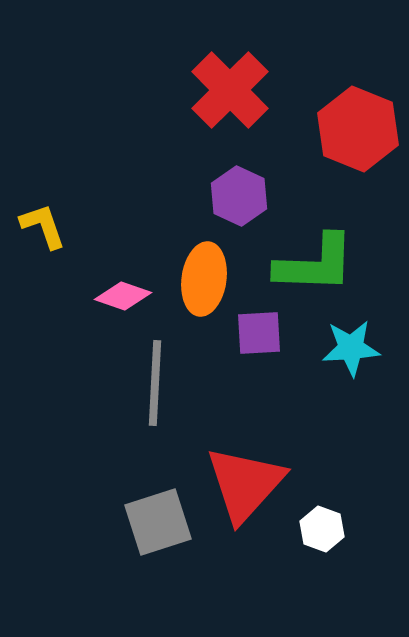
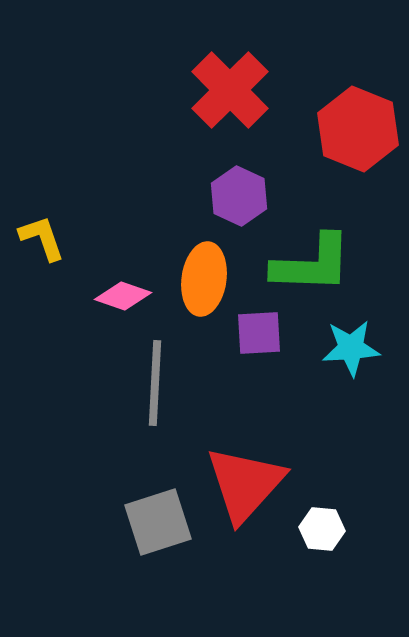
yellow L-shape: moved 1 px left, 12 px down
green L-shape: moved 3 px left
white hexagon: rotated 15 degrees counterclockwise
